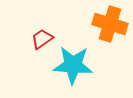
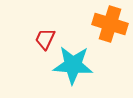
red trapezoid: moved 3 px right; rotated 30 degrees counterclockwise
